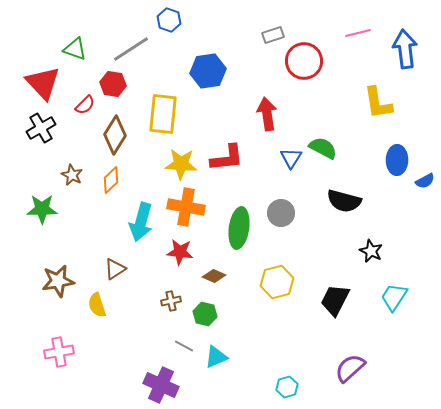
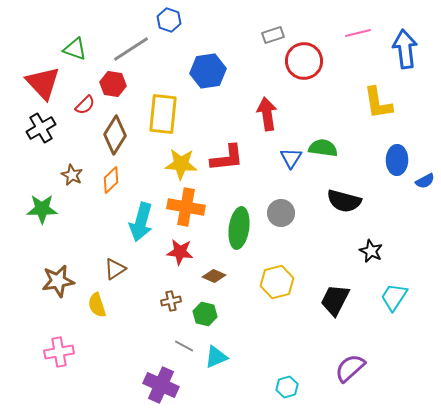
green semicircle at (323, 148): rotated 20 degrees counterclockwise
